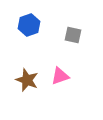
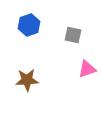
pink triangle: moved 27 px right, 7 px up
brown star: rotated 25 degrees counterclockwise
